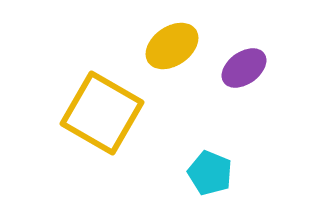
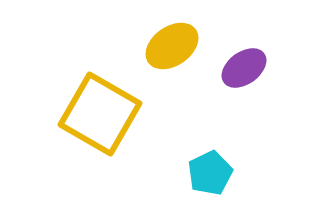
yellow square: moved 2 px left, 1 px down
cyan pentagon: rotated 24 degrees clockwise
